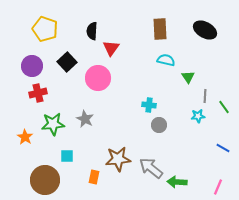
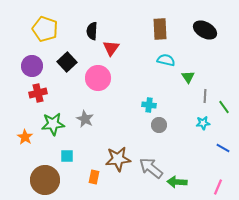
cyan star: moved 5 px right, 7 px down
